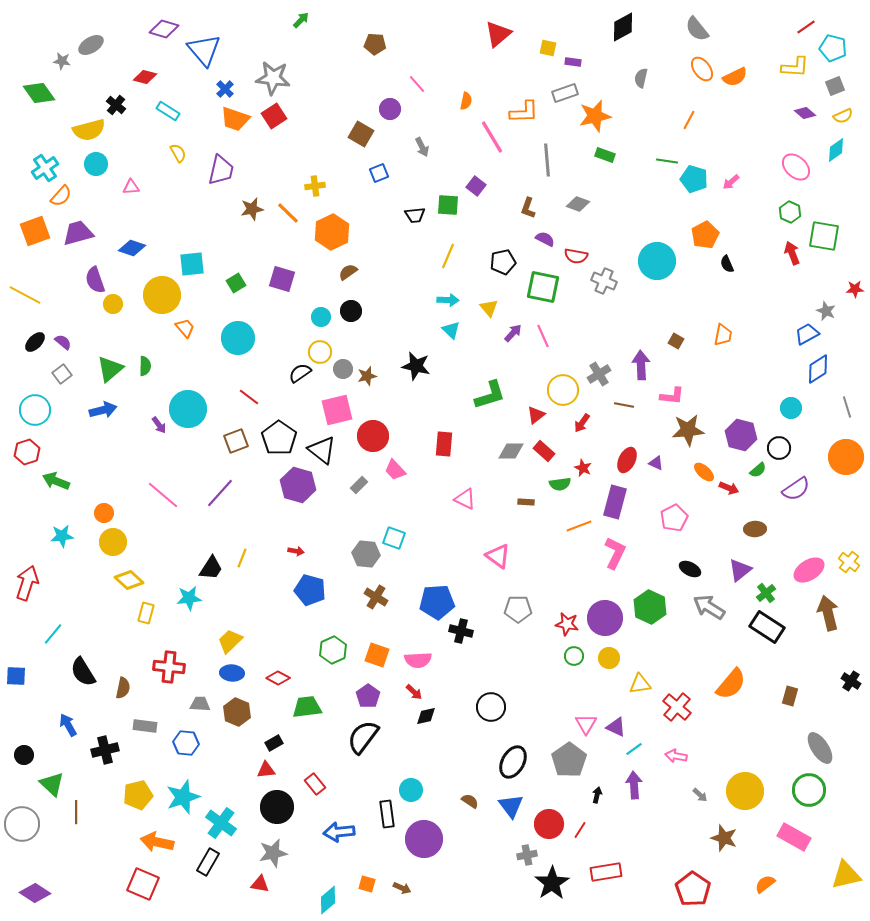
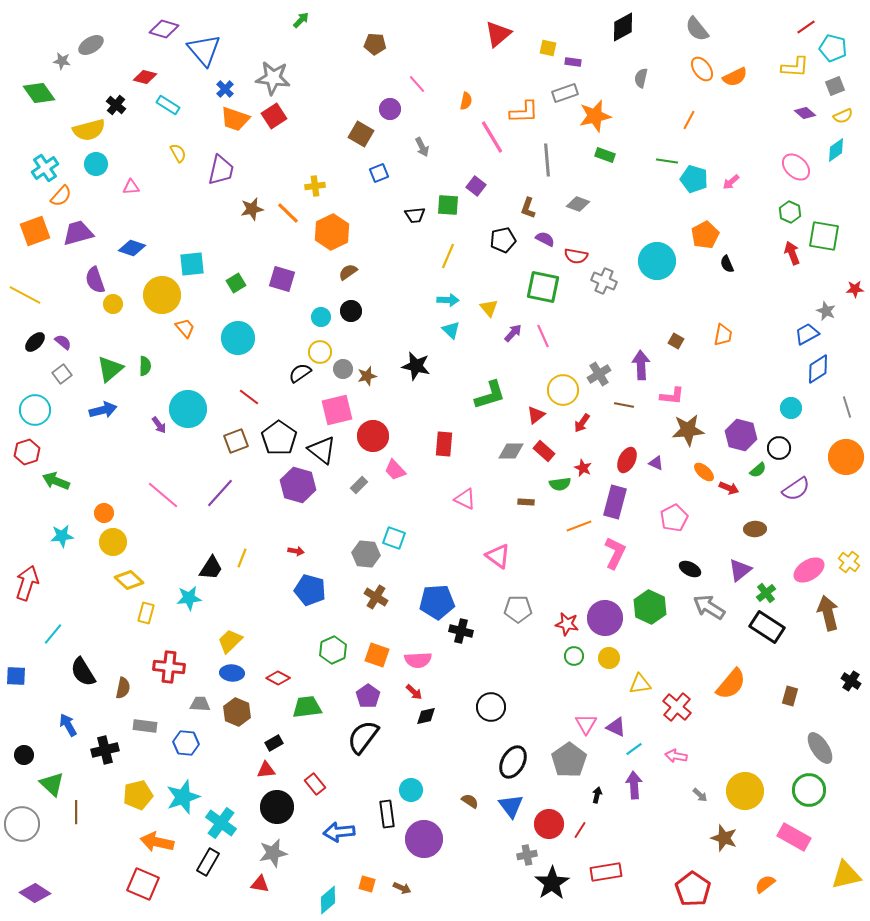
cyan rectangle at (168, 111): moved 6 px up
black pentagon at (503, 262): moved 22 px up
